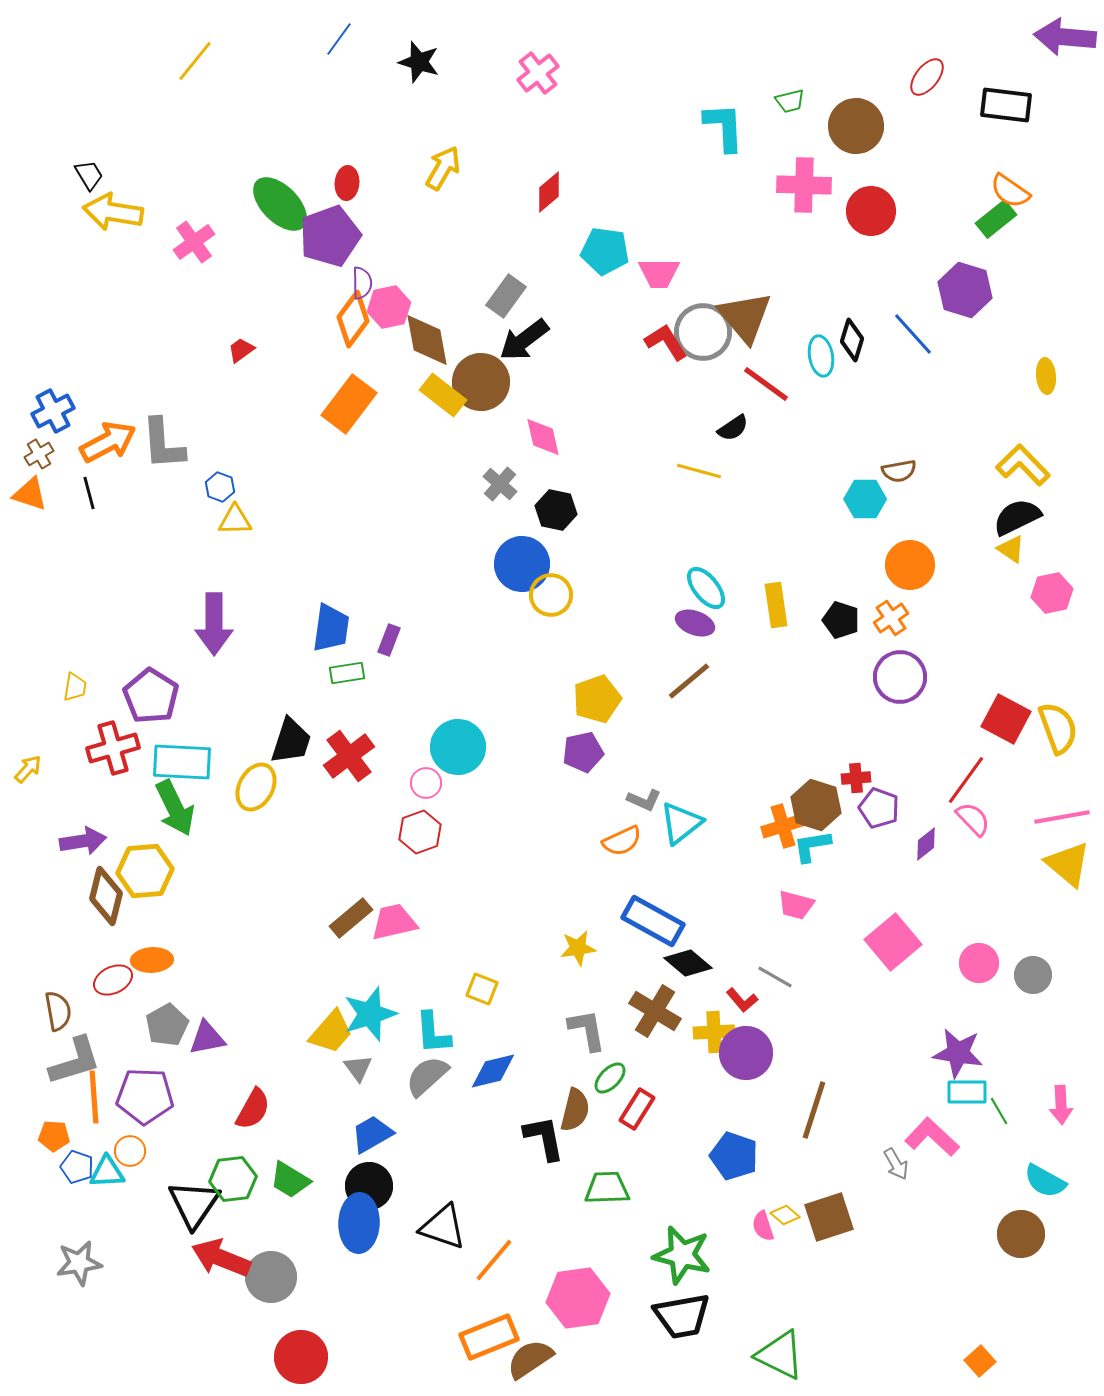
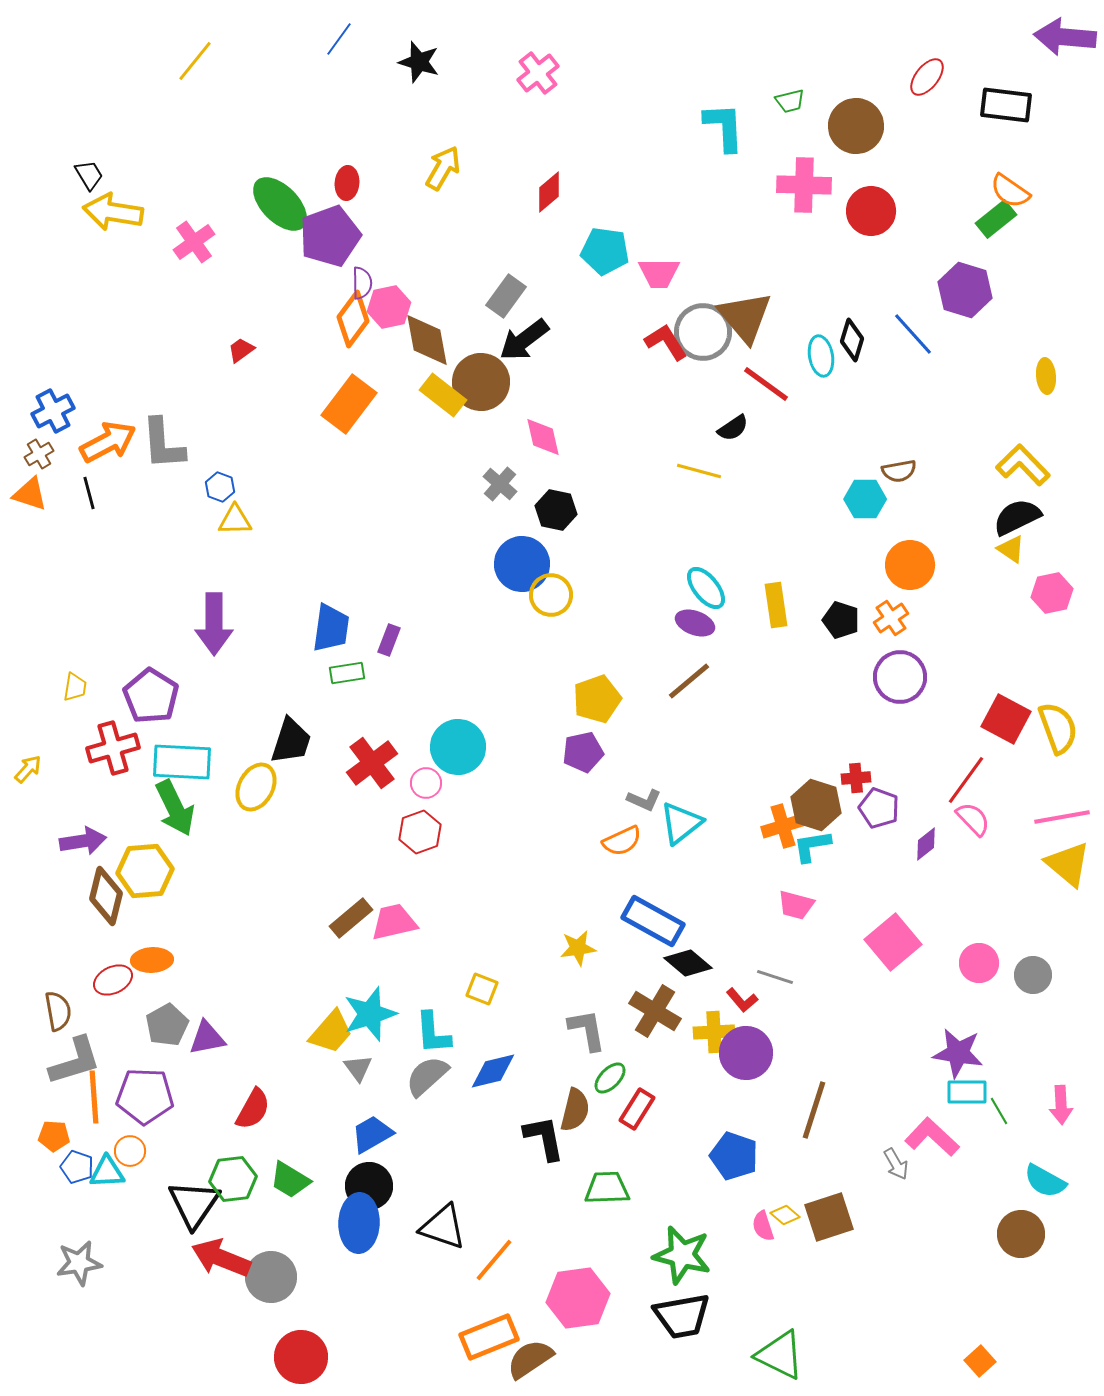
red cross at (349, 756): moved 23 px right, 7 px down
gray line at (775, 977): rotated 12 degrees counterclockwise
